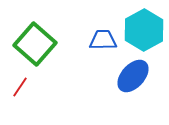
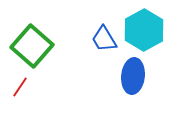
blue trapezoid: moved 1 px right, 1 px up; rotated 120 degrees counterclockwise
green square: moved 3 px left, 2 px down
blue ellipse: rotated 36 degrees counterclockwise
